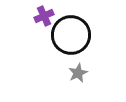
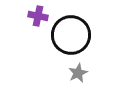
purple cross: moved 6 px left; rotated 36 degrees clockwise
